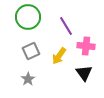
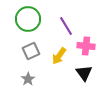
green circle: moved 2 px down
